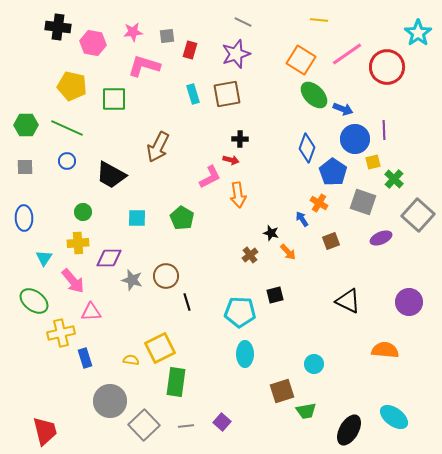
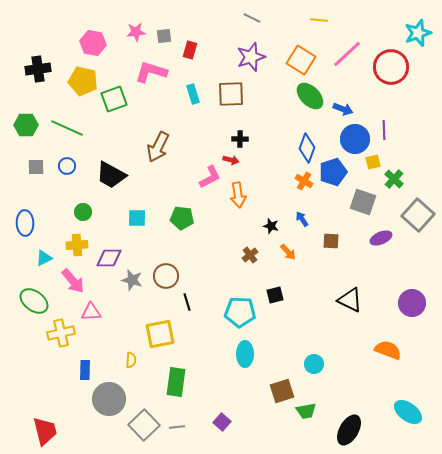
gray line at (243, 22): moved 9 px right, 4 px up
black cross at (58, 27): moved 20 px left, 42 px down; rotated 15 degrees counterclockwise
pink star at (133, 32): moved 3 px right
cyan star at (418, 33): rotated 16 degrees clockwise
gray square at (167, 36): moved 3 px left
purple star at (236, 54): moved 15 px right, 3 px down
pink line at (347, 54): rotated 8 degrees counterclockwise
pink L-shape at (144, 66): moved 7 px right, 6 px down
red circle at (387, 67): moved 4 px right
yellow pentagon at (72, 86): moved 11 px right, 5 px up
brown square at (227, 94): moved 4 px right; rotated 8 degrees clockwise
green ellipse at (314, 95): moved 4 px left, 1 px down
green square at (114, 99): rotated 20 degrees counterclockwise
blue circle at (67, 161): moved 5 px down
gray square at (25, 167): moved 11 px right
blue pentagon at (333, 172): rotated 20 degrees clockwise
orange cross at (319, 203): moved 15 px left, 22 px up
blue ellipse at (24, 218): moved 1 px right, 5 px down
green pentagon at (182, 218): rotated 25 degrees counterclockwise
black star at (271, 233): moved 7 px up
brown square at (331, 241): rotated 24 degrees clockwise
yellow cross at (78, 243): moved 1 px left, 2 px down
cyan triangle at (44, 258): rotated 30 degrees clockwise
black triangle at (348, 301): moved 2 px right, 1 px up
purple circle at (409, 302): moved 3 px right, 1 px down
yellow square at (160, 348): moved 14 px up; rotated 16 degrees clockwise
orange semicircle at (385, 350): moved 3 px right; rotated 16 degrees clockwise
blue rectangle at (85, 358): moved 12 px down; rotated 18 degrees clockwise
yellow semicircle at (131, 360): rotated 84 degrees clockwise
gray circle at (110, 401): moved 1 px left, 2 px up
cyan ellipse at (394, 417): moved 14 px right, 5 px up
gray line at (186, 426): moved 9 px left, 1 px down
